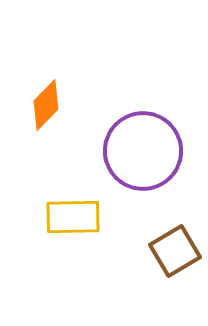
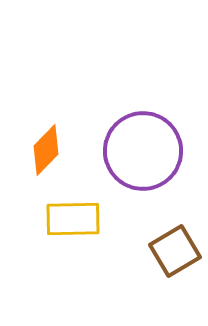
orange diamond: moved 45 px down
yellow rectangle: moved 2 px down
